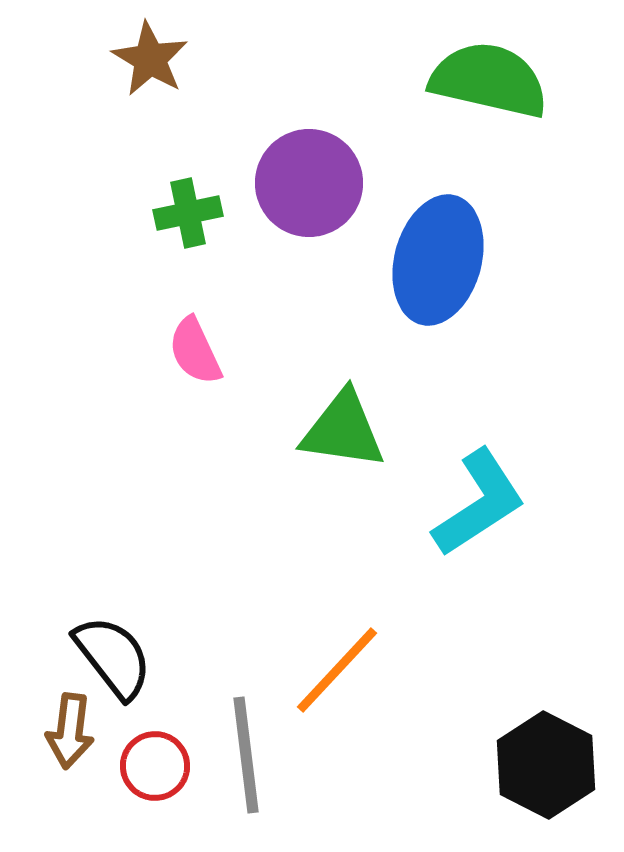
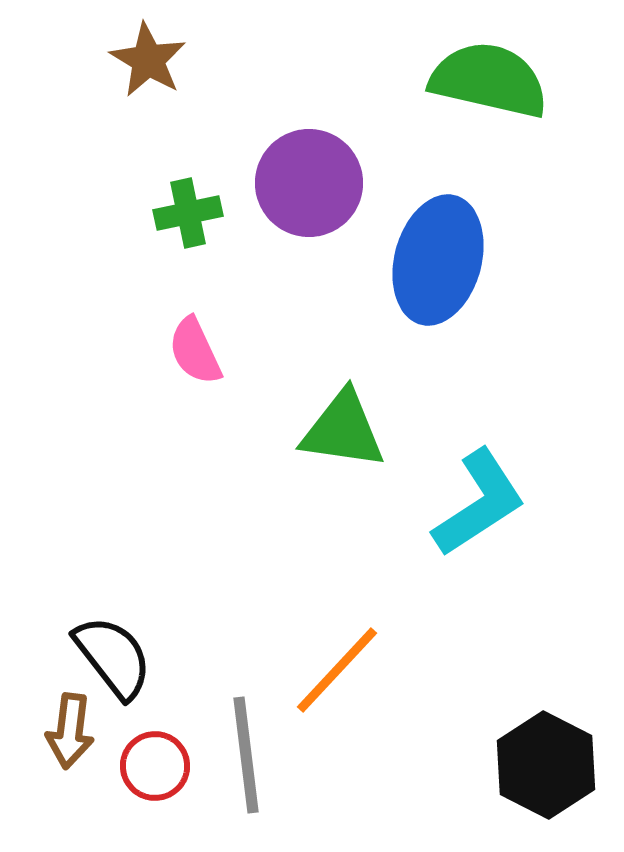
brown star: moved 2 px left, 1 px down
